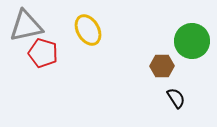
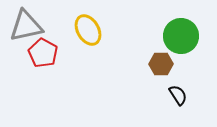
green circle: moved 11 px left, 5 px up
red pentagon: rotated 12 degrees clockwise
brown hexagon: moved 1 px left, 2 px up
black semicircle: moved 2 px right, 3 px up
